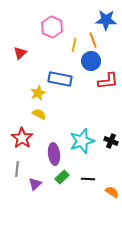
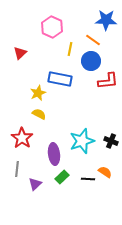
orange line: rotated 35 degrees counterclockwise
yellow line: moved 4 px left, 4 px down
orange semicircle: moved 7 px left, 20 px up
